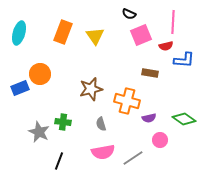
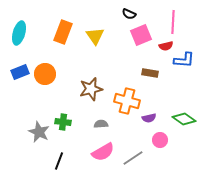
orange circle: moved 5 px right
blue rectangle: moved 16 px up
gray semicircle: rotated 104 degrees clockwise
pink semicircle: rotated 20 degrees counterclockwise
